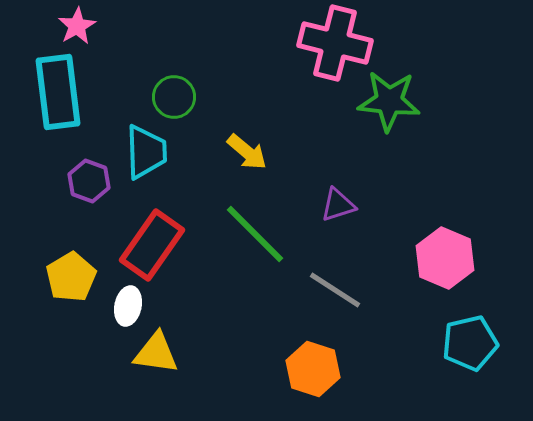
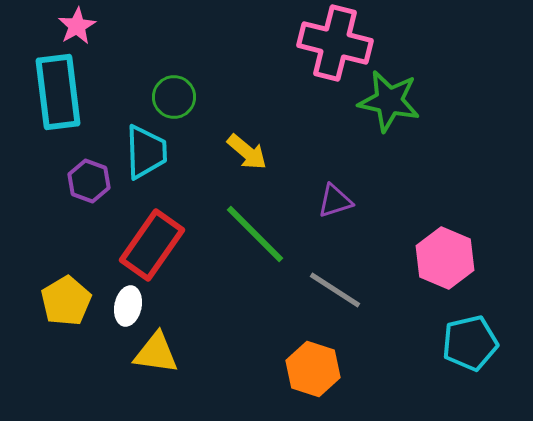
green star: rotated 6 degrees clockwise
purple triangle: moved 3 px left, 4 px up
yellow pentagon: moved 5 px left, 24 px down
